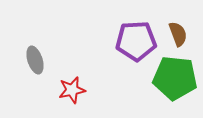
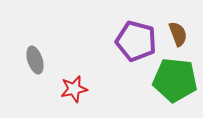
purple pentagon: rotated 18 degrees clockwise
green pentagon: moved 2 px down
red star: moved 2 px right, 1 px up
